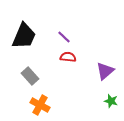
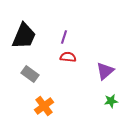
purple line: rotated 64 degrees clockwise
gray rectangle: moved 2 px up; rotated 12 degrees counterclockwise
green star: rotated 24 degrees counterclockwise
orange cross: moved 4 px right, 1 px down; rotated 24 degrees clockwise
